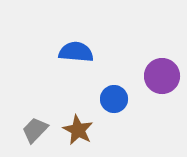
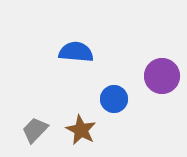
brown star: moved 3 px right
